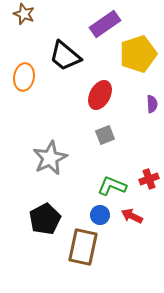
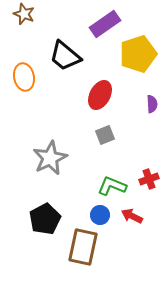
orange ellipse: rotated 20 degrees counterclockwise
